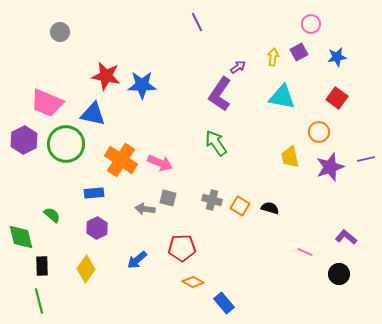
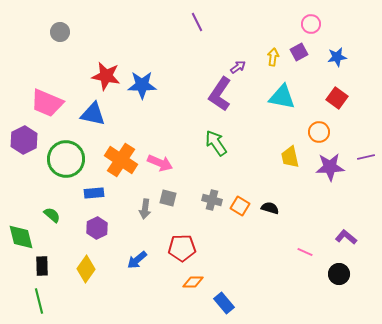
green circle at (66, 144): moved 15 px down
purple line at (366, 159): moved 2 px up
purple star at (330, 167): rotated 16 degrees clockwise
gray arrow at (145, 209): rotated 90 degrees counterclockwise
orange diamond at (193, 282): rotated 30 degrees counterclockwise
